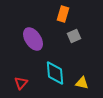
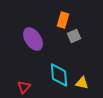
orange rectangle: moved 6 px down
cyan diamond: moved 4 px right, 2 px down
red triangle: moved 3 px right, 4 px down
